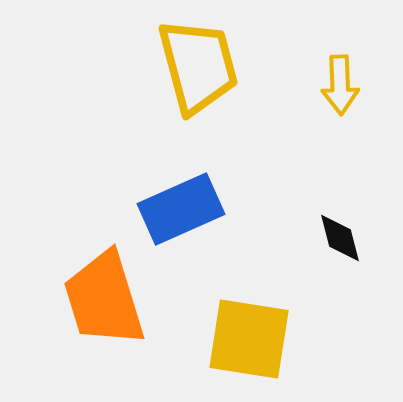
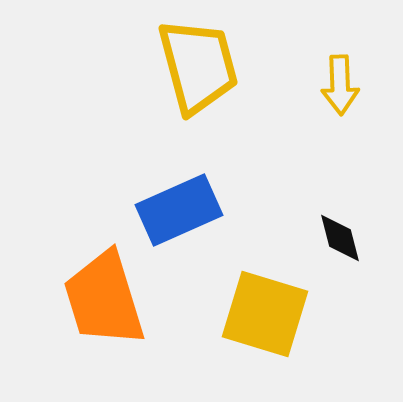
blue rectangle: moved 2 px left, 1 px down
yellow square: moved 16 px right, 25 px up; rotated 8 degrees clockwise
